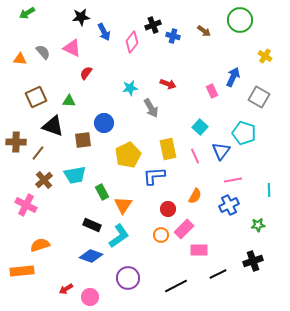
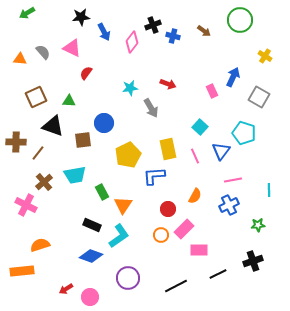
brown cross at (44, 180): moved 2 px down
